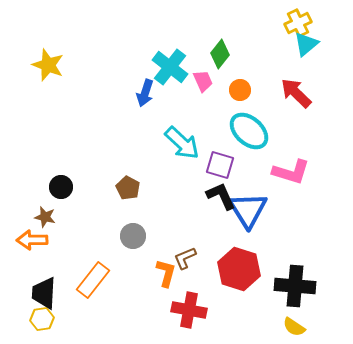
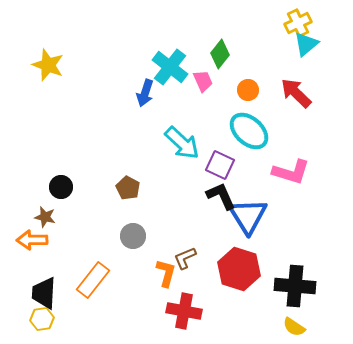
orange circle: moved 8 px right
purple square: rotated 8 degrees clockwise
blue triangle: moved 6 px down
red cross: moved 5 px left, 1 px down
